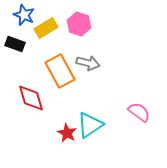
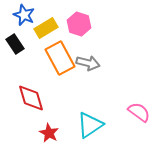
black rectangle: rotated 36 degrees clockwise
orange rectangle: moved 13 px up
red star: moved 18 px left
